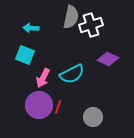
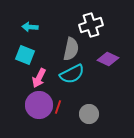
gray semicircle: moved 32 px down
cyan arrow: moved 1 px left, 1 px up
pink arrow: moved 4 px left
gray circle: moved 4 px left, 3 px up
